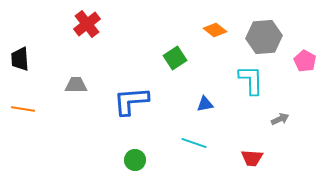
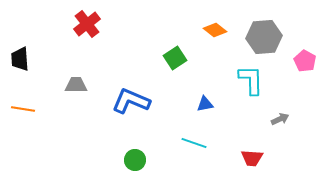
blue L-shape: rotated 27 degrees clockwise
